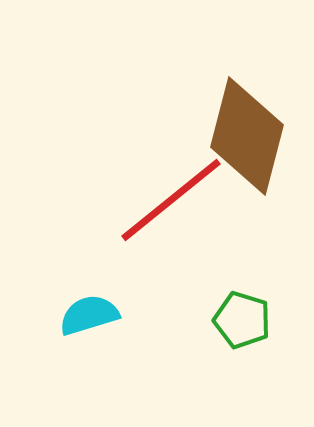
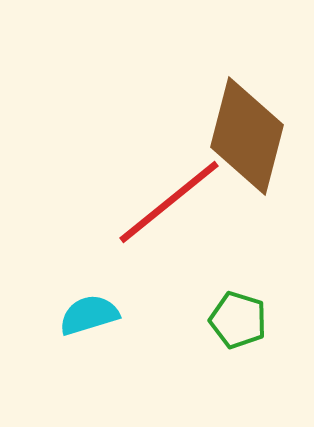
red line: moved 2 px left, 2 px down
green pentagon: moved 4 px left
